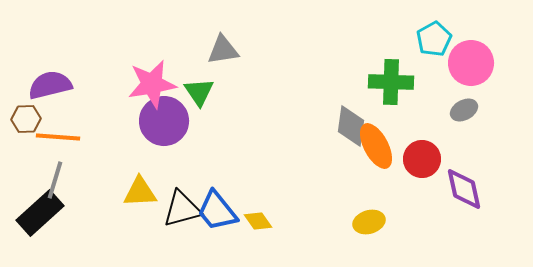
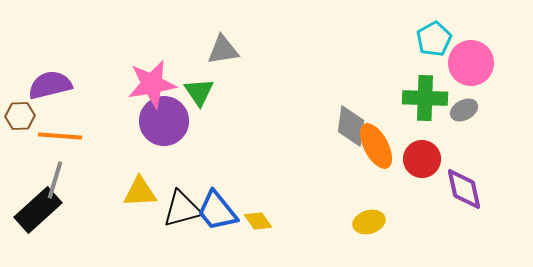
green cross: moved 34 px right, 16 px down
brown hexagon: moved 6 px left, 3 px up
orange line: moved 2 px right, 1 px up
black rectangle: moved 2 px left, 3 px up
